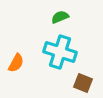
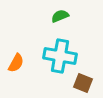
green semicircle: moved 1 px up
cyan cross: moved 4 px down; rotated 8 degrees counterclockwise
